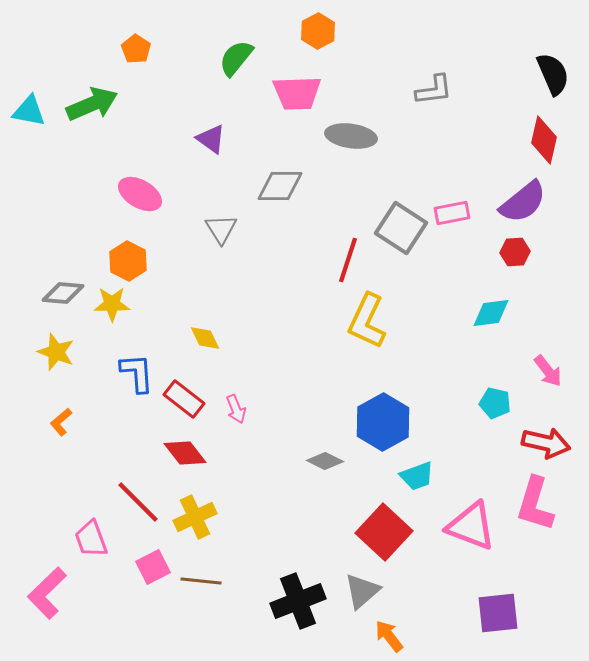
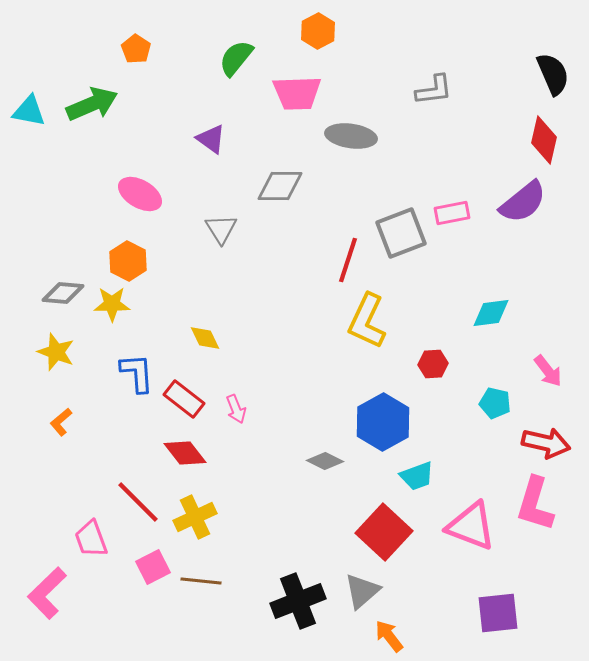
gray square at (401, 228): moved 5 px down; rotated 36 degrees clockwise
red hexagon at (515, 252): moved 82 px left, 112 px down
